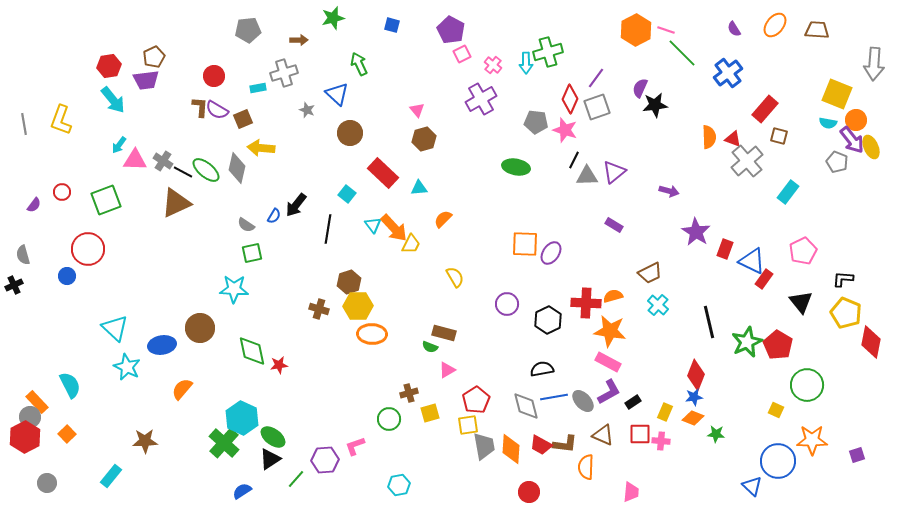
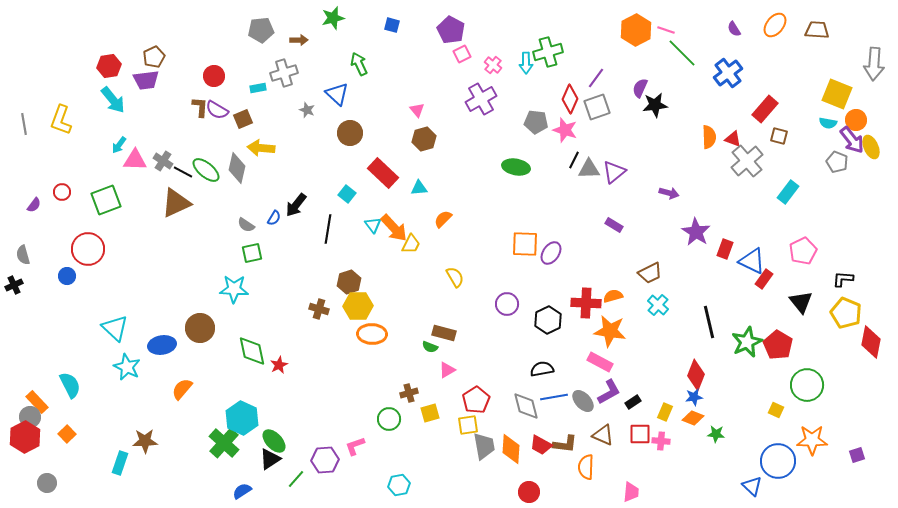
gray pentagon at (248, 30): moved 13 px right
gray triangle at (587, 176): moved 2 px right, 7 px up
purple arrow at (669, 191): moved 2 px down
blue semicircle at (274, 216): moved 2 px down
pink rectangle at (608, 362): moved 8 px left
red star at (279, 365): rotated 18 degrees counterclockwise
green ellipse at (273, 437): moved 1 px right, 4 px down; rotated 10 degrees clockwise
cyan rectangle at (111, 476): moved 9 px right, 13 px up; rotated 20 degrees counterclockwise
